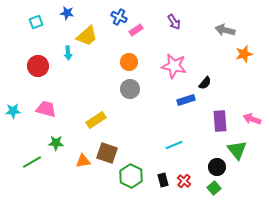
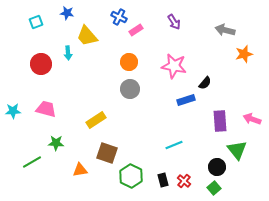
yellow trapezoid: rotated 90 degrees clockwise
red circle: moved 3 px right, 2 px up
orange triangle: moved 3 px left, 9 px down
